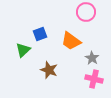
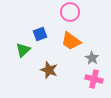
pink circle: moved 16 px left
